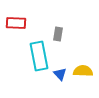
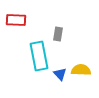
red rectangle: moved 3 px up
yellow semicircle: moved 2 px left, 1 px up
